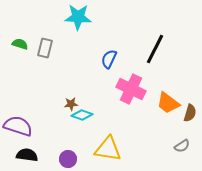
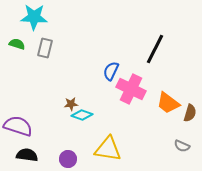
cyan star: moved 44 px left
green semicircle: moved 3 px left
blue semicircle: moved 2 px right, 12 px down
gray semicircle: rotated 56 degrees clockwise
